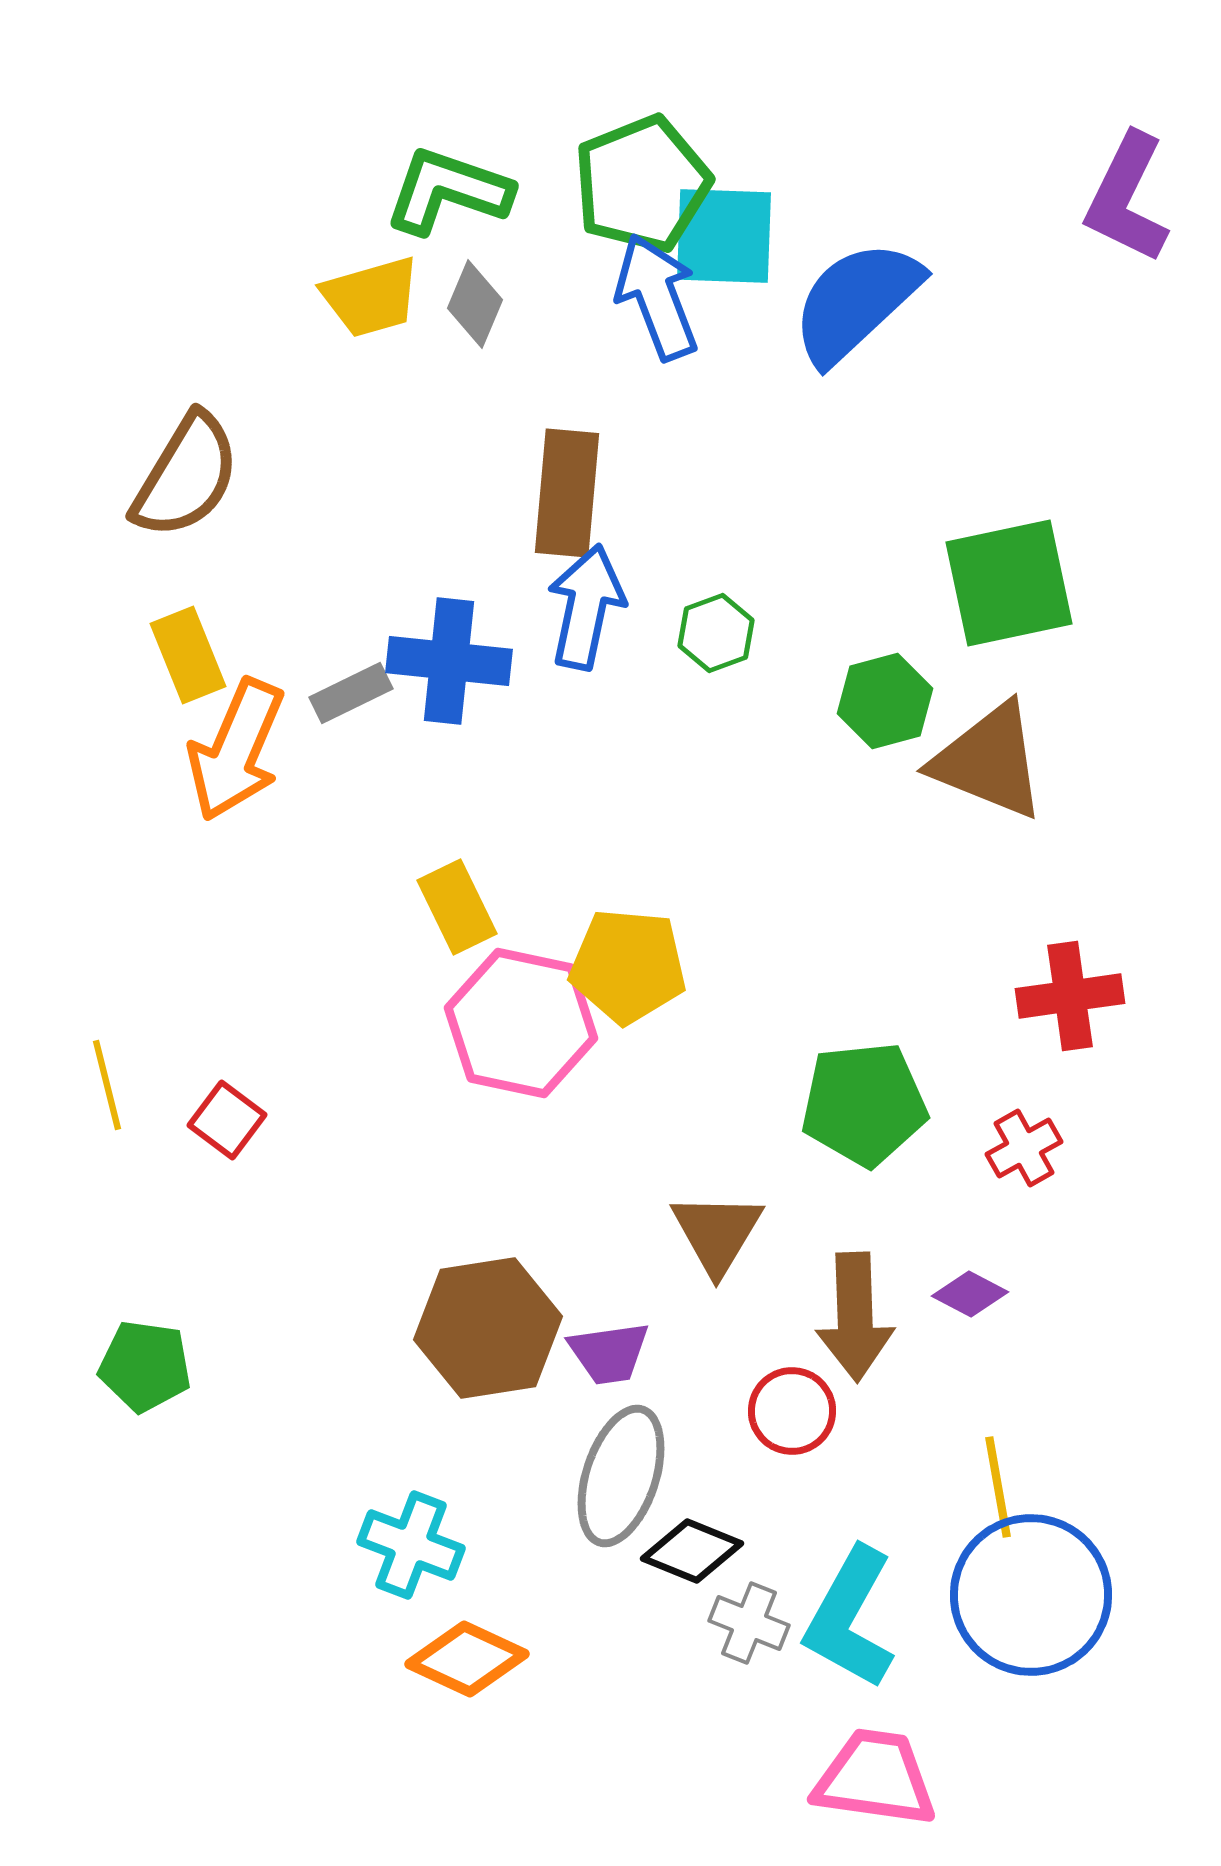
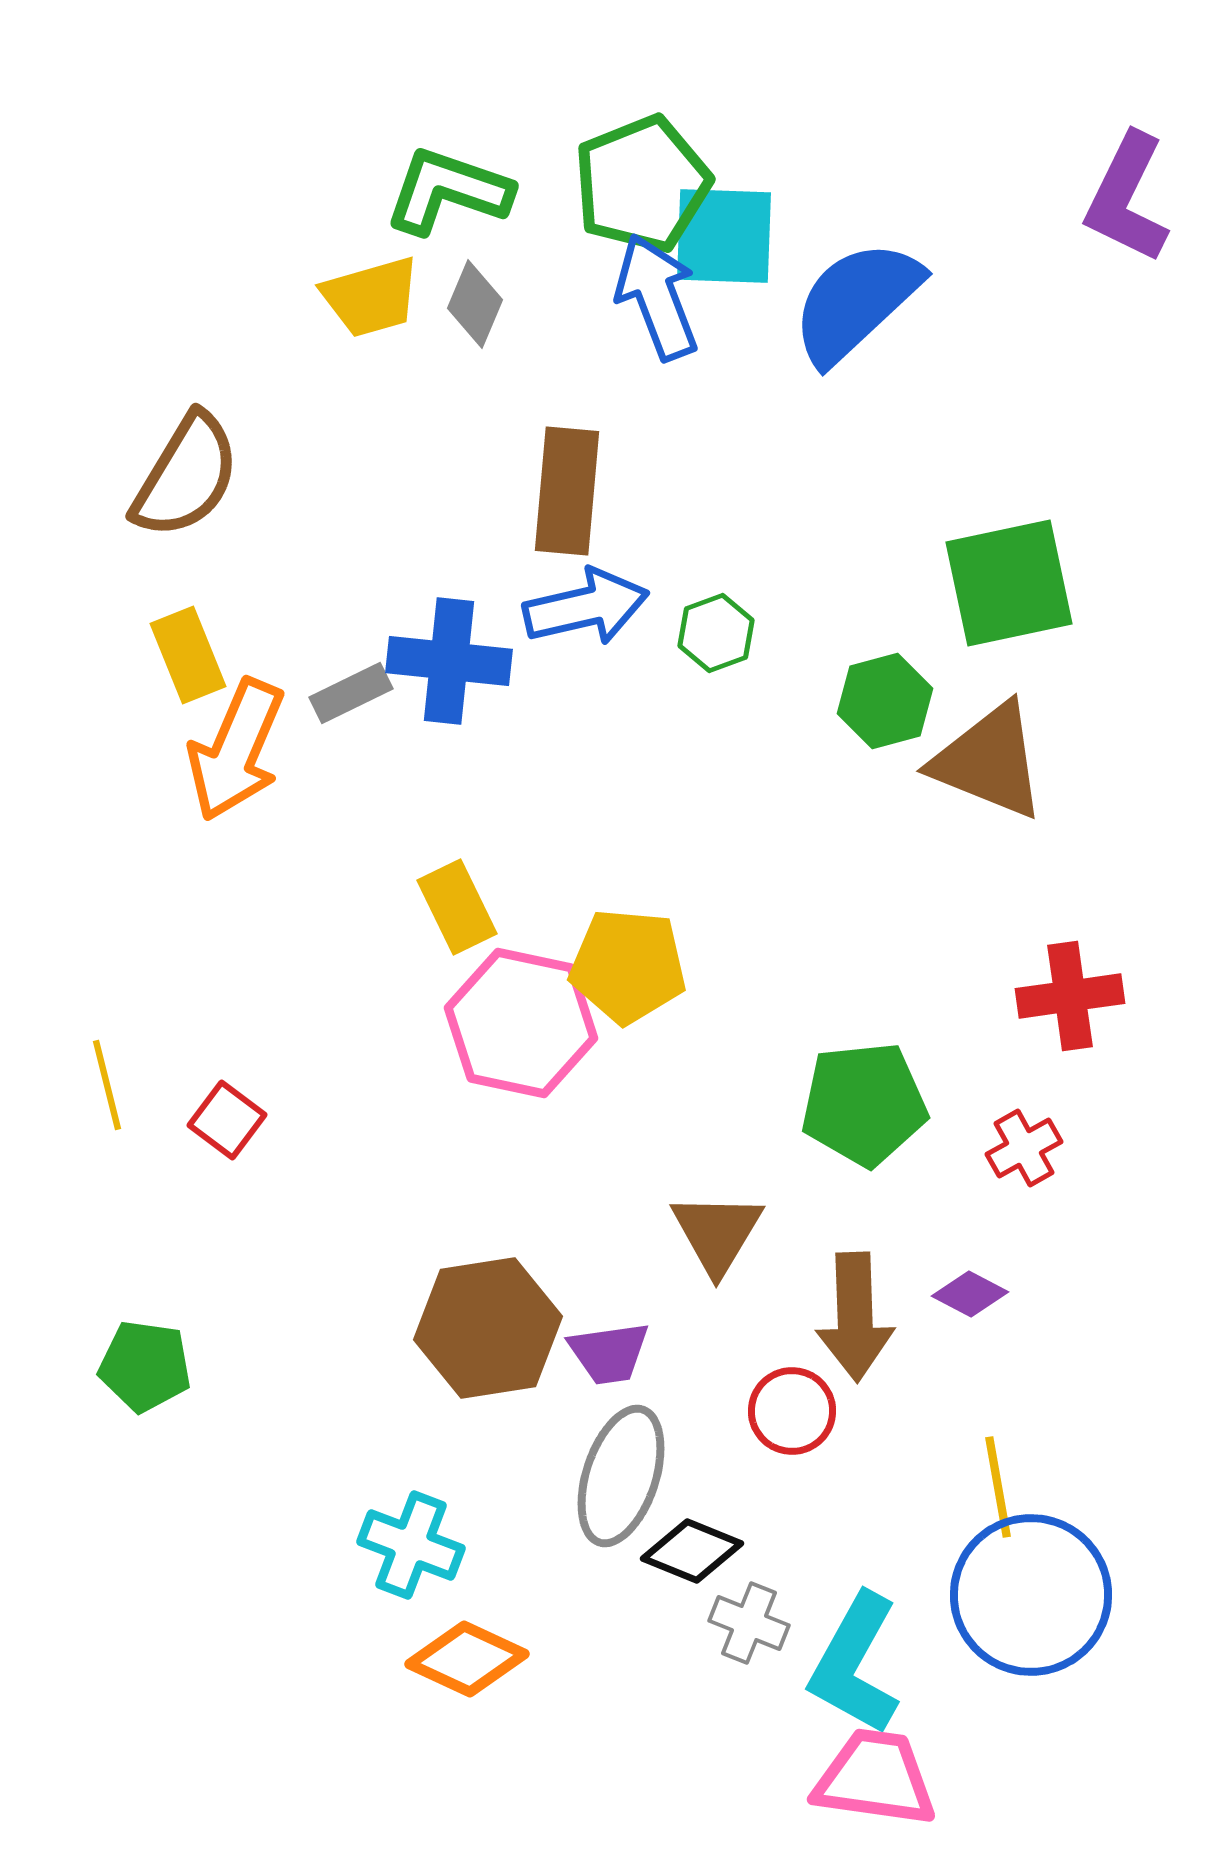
brown rectangle at (567, 493): moved 2 px up
blue arrow at (586, 607): rotated 65 degrees clockwise
cyan L-shape at (850, 1618): moved 5 px right, 46 px down
